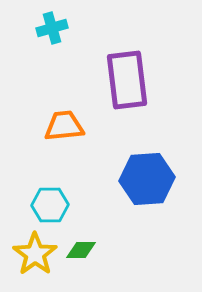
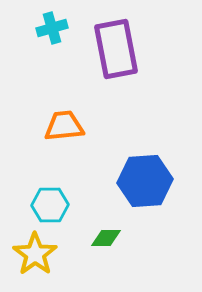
purple rectangle: moved 11 px left, 31 px up; rotated 4 degrees counterclockwise
blue hexagon: moved 2 px left, 2 px down
green diamond: moved 25 px right, 12 px up
